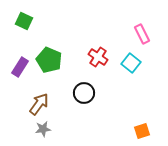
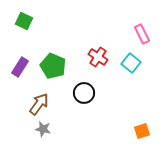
green pentagon: moved 4 px right, 6 px down
gray star: rotated 21 degrees clockwise
